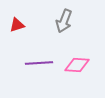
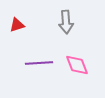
gray arrow: moved 2 px right, 1 px down; rotated 25 degrees counterclockwise
pink diamond: rotated 65 degrees clockwise
